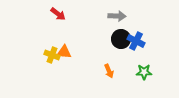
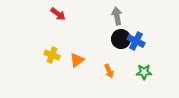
gray arrow: rotated 102 degrees counterclockwise
orange triangle: moved 13 px right, 8 px down; rotated 42 degrees counterclockwise
